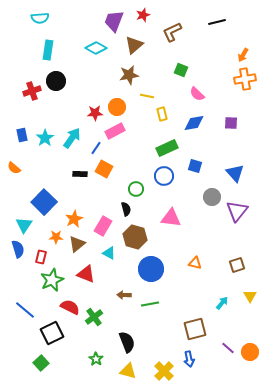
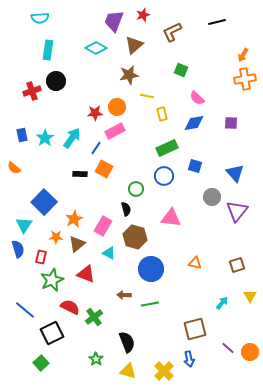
pink semicircle at (197, 94): moved 4 px down
